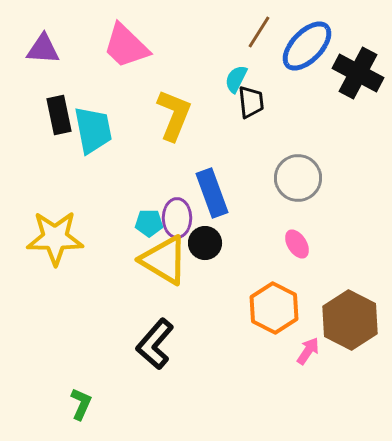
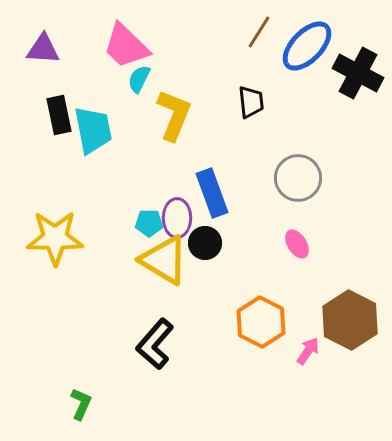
cyan semicircle: moved 97 px left
orange hexagon: moved 13 px left, 14 px down
